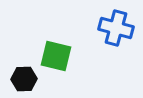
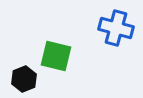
black hexagon: rotated 20 degrees counterclockwise
